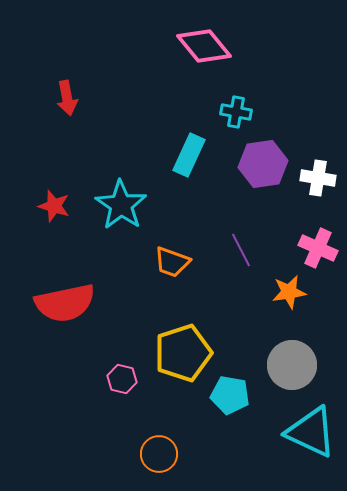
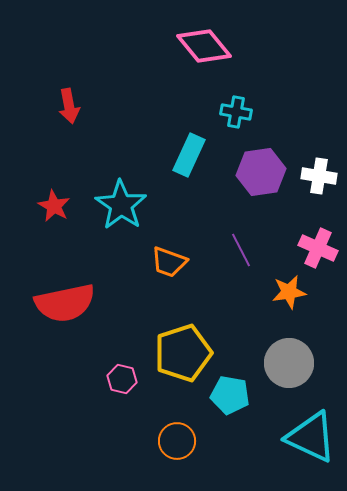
red arrow: moved 2 px right, 8 px down
purple hexagon: moved 2 px left, 8 px down
white cross: moved 1 px right, 2 px up
red star: rotated 12 degrees clockwise
orange trapezoid: moved 3 px left
gray circle: moved 3 px left, 2 px up
cyan triangle: moved 5 px down
orange circle: moved 18 px right, 13 px up
